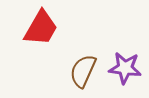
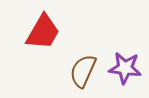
red trapezoid: moved 2 px right, 4 px down
